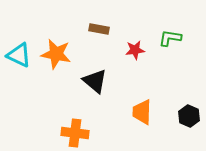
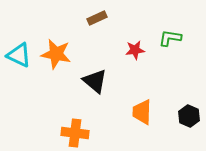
brown rectangle: moved 2 px left, 11 px up; rotated 36 degrees counterclockwise
